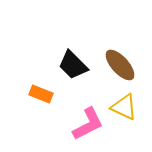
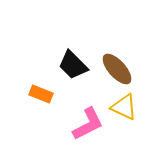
brown ellipse: moved 3 px left, 4 px down
